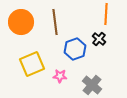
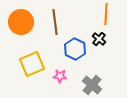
blue hexagon: rotated 15 degrees counterclockwise
